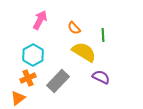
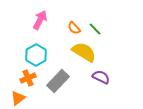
green line: moved 8 px left, 6 px up; rotated 40 degrees counterclockwise
cyan hexagon: moved 3 px right
